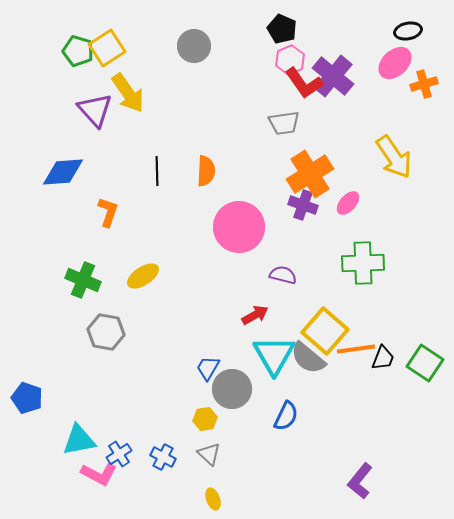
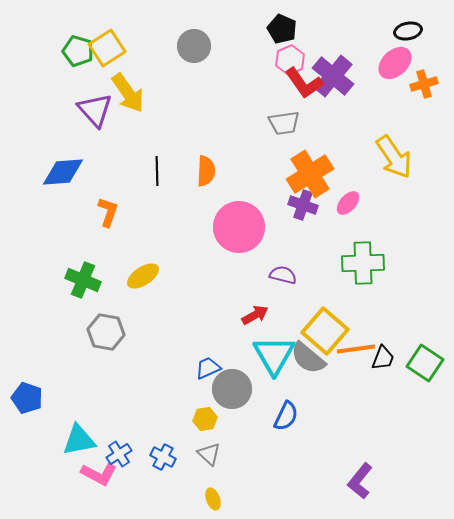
blue trapezoid at (208, 368): rotated 36 degrees clockwise
